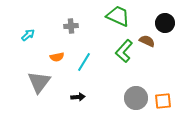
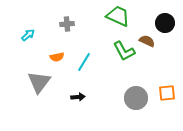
gray cross: moved 4 px left, 2 px up
green L-shape: rotated 70 degrees counterclockwise
orange square: moved 4 px right, 8 px up
